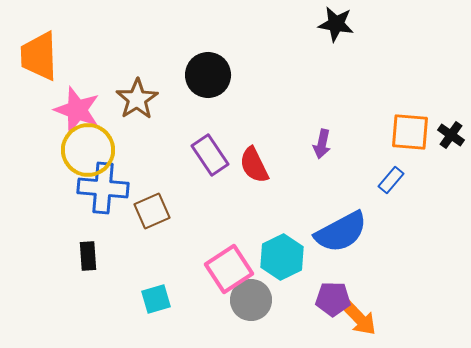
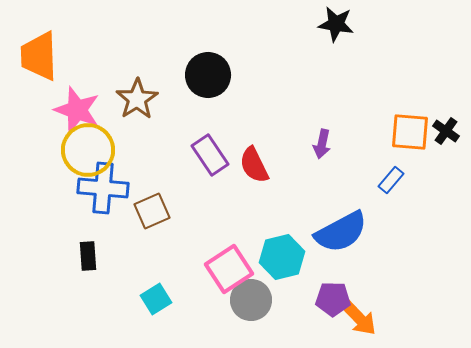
black cross: moved 5 px left, 4 px up
cyan hexagon: rotated 12 degrees clockwise
cyan square: rotated 16 degrees counterclockwise
